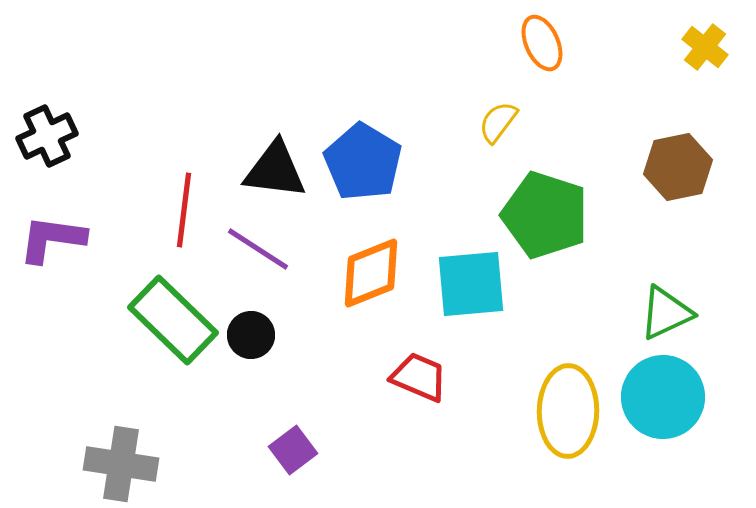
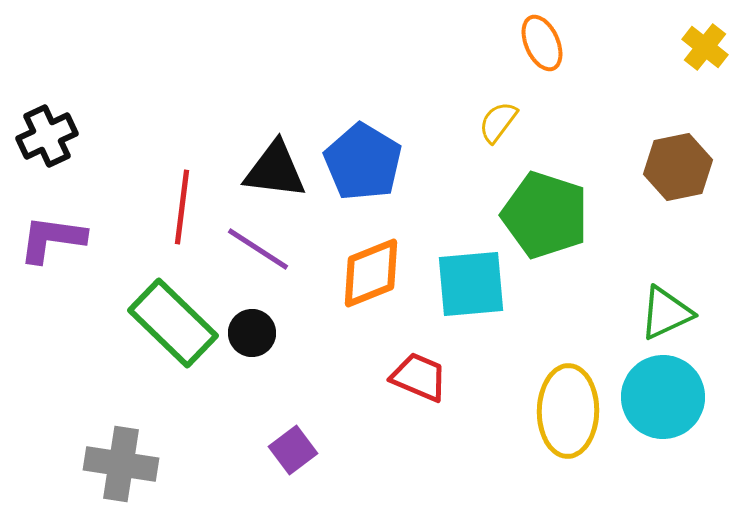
red line: moved 2 px left, 3 px up
green rectangle: moved 3 px down
black circle: moved 1 px right, 2 px up
